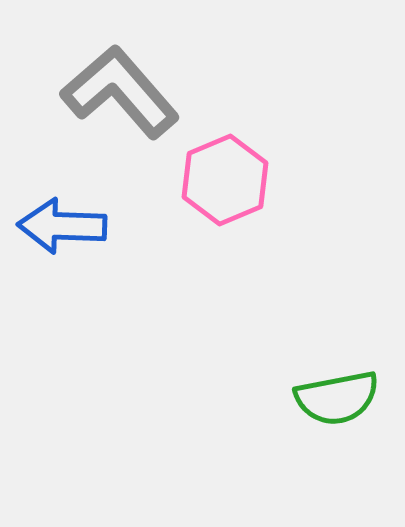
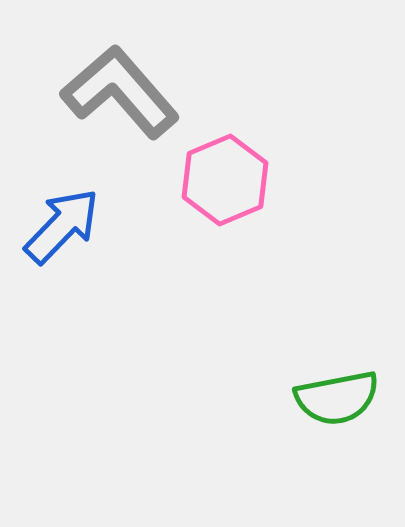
blue arrow: rotated 132 degrees clockwise
